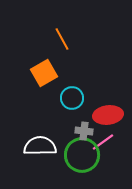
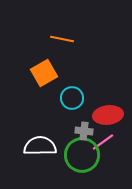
orange line: rotated 50 degrees counterclockwise
